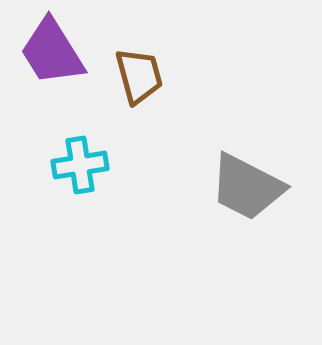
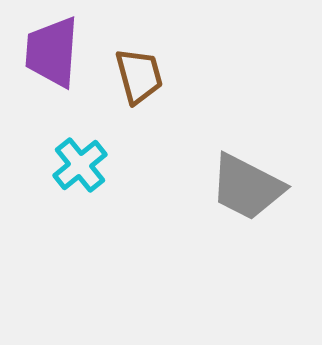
purple trapezoid: rotated 36 degrees clockwise
cyan cross: rotated 30 degrees counterclockwise
